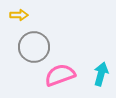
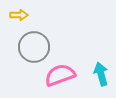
cyan arrow: rotated 30 degrees counterclockwise
